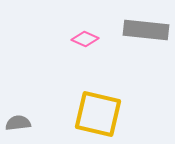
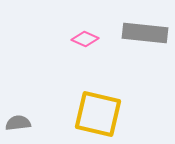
gray rectangle: moved 1 px left, 3 px down
